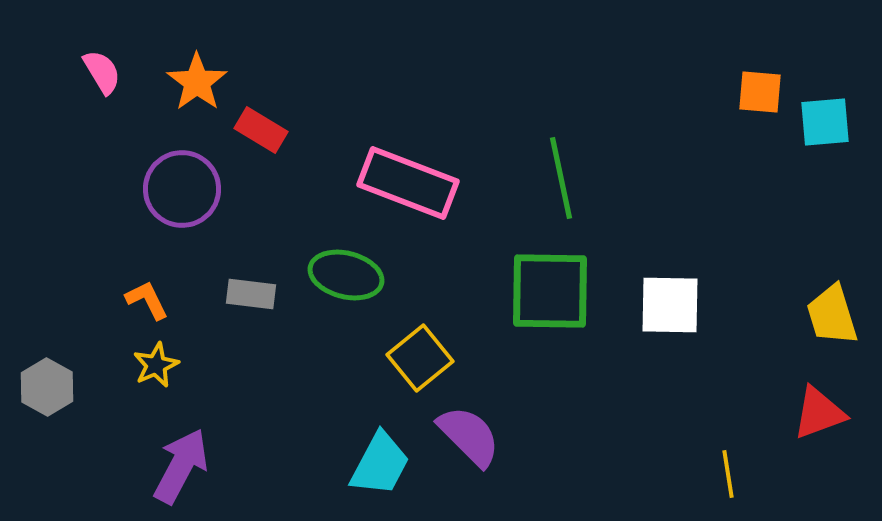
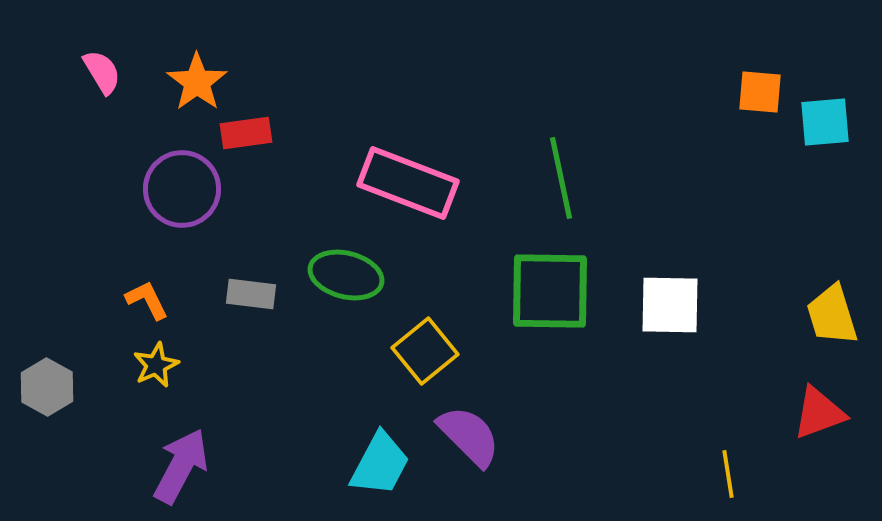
red rectangle: moved 15 px left, 3 px down; rotated 39 degrees counterclockwise
yellow square: moved 5 px right, 7 px up
